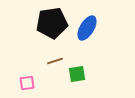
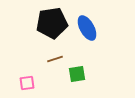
blue ellipse: rotated 60 degrees counterclockwise
brown line: moved 2 px up
